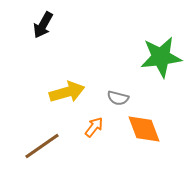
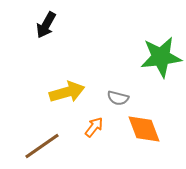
black arrow: moved 3 px right
